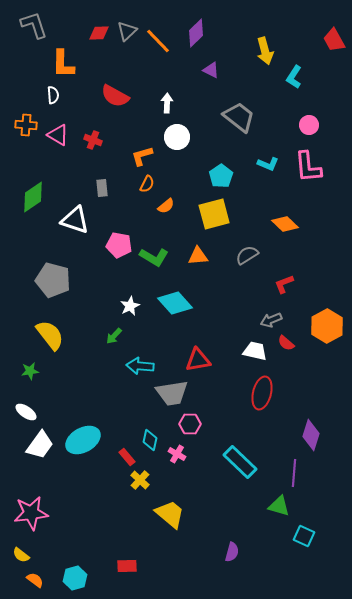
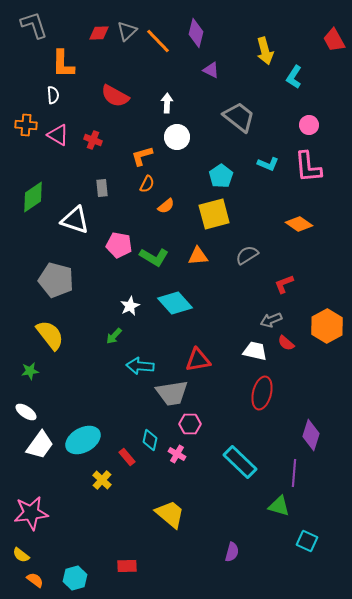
purple diamond at (196, 33): rotated 32 degrees counterclockwise
orange diamond at (285, 224): moved 14 px right; rotated 8 degrees counterclockwise
gray pentagon at (53, 280): moved 3 px right
yellow cross at (140, 480): moved 38 px left
cyan square at (304, 536): moved 3 px right, 5 px down
